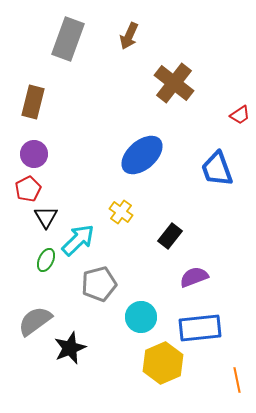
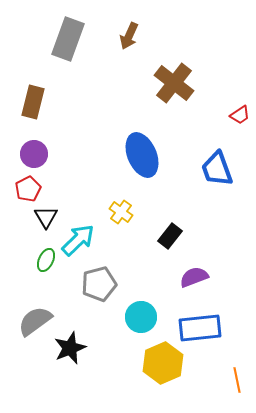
blue ellipse: rotated 72 degrees counterclockwise
